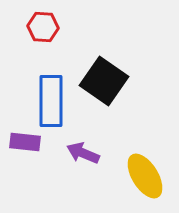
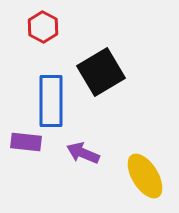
red hexagon: rotated 24 degrees clockwise
black square: moved 3 px left, 9 px up; rotated 24 degrees clockwise
purple rectangle: moved 1 px right
